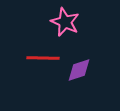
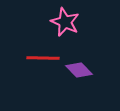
purple diamond: rotated 64 degrees clockwise
